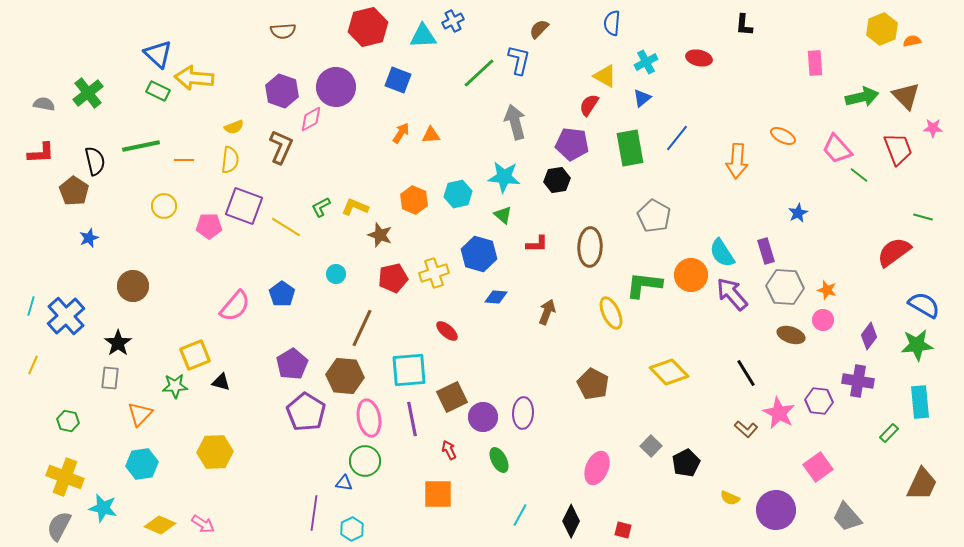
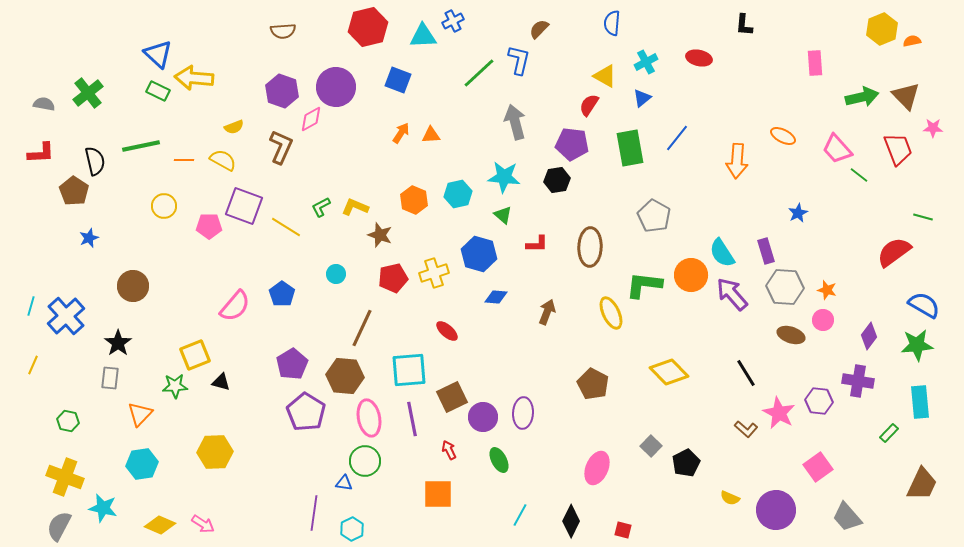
yellow semicircle at (230, 160): moved 7 px left; rotated 68 degrees counterclockwise
